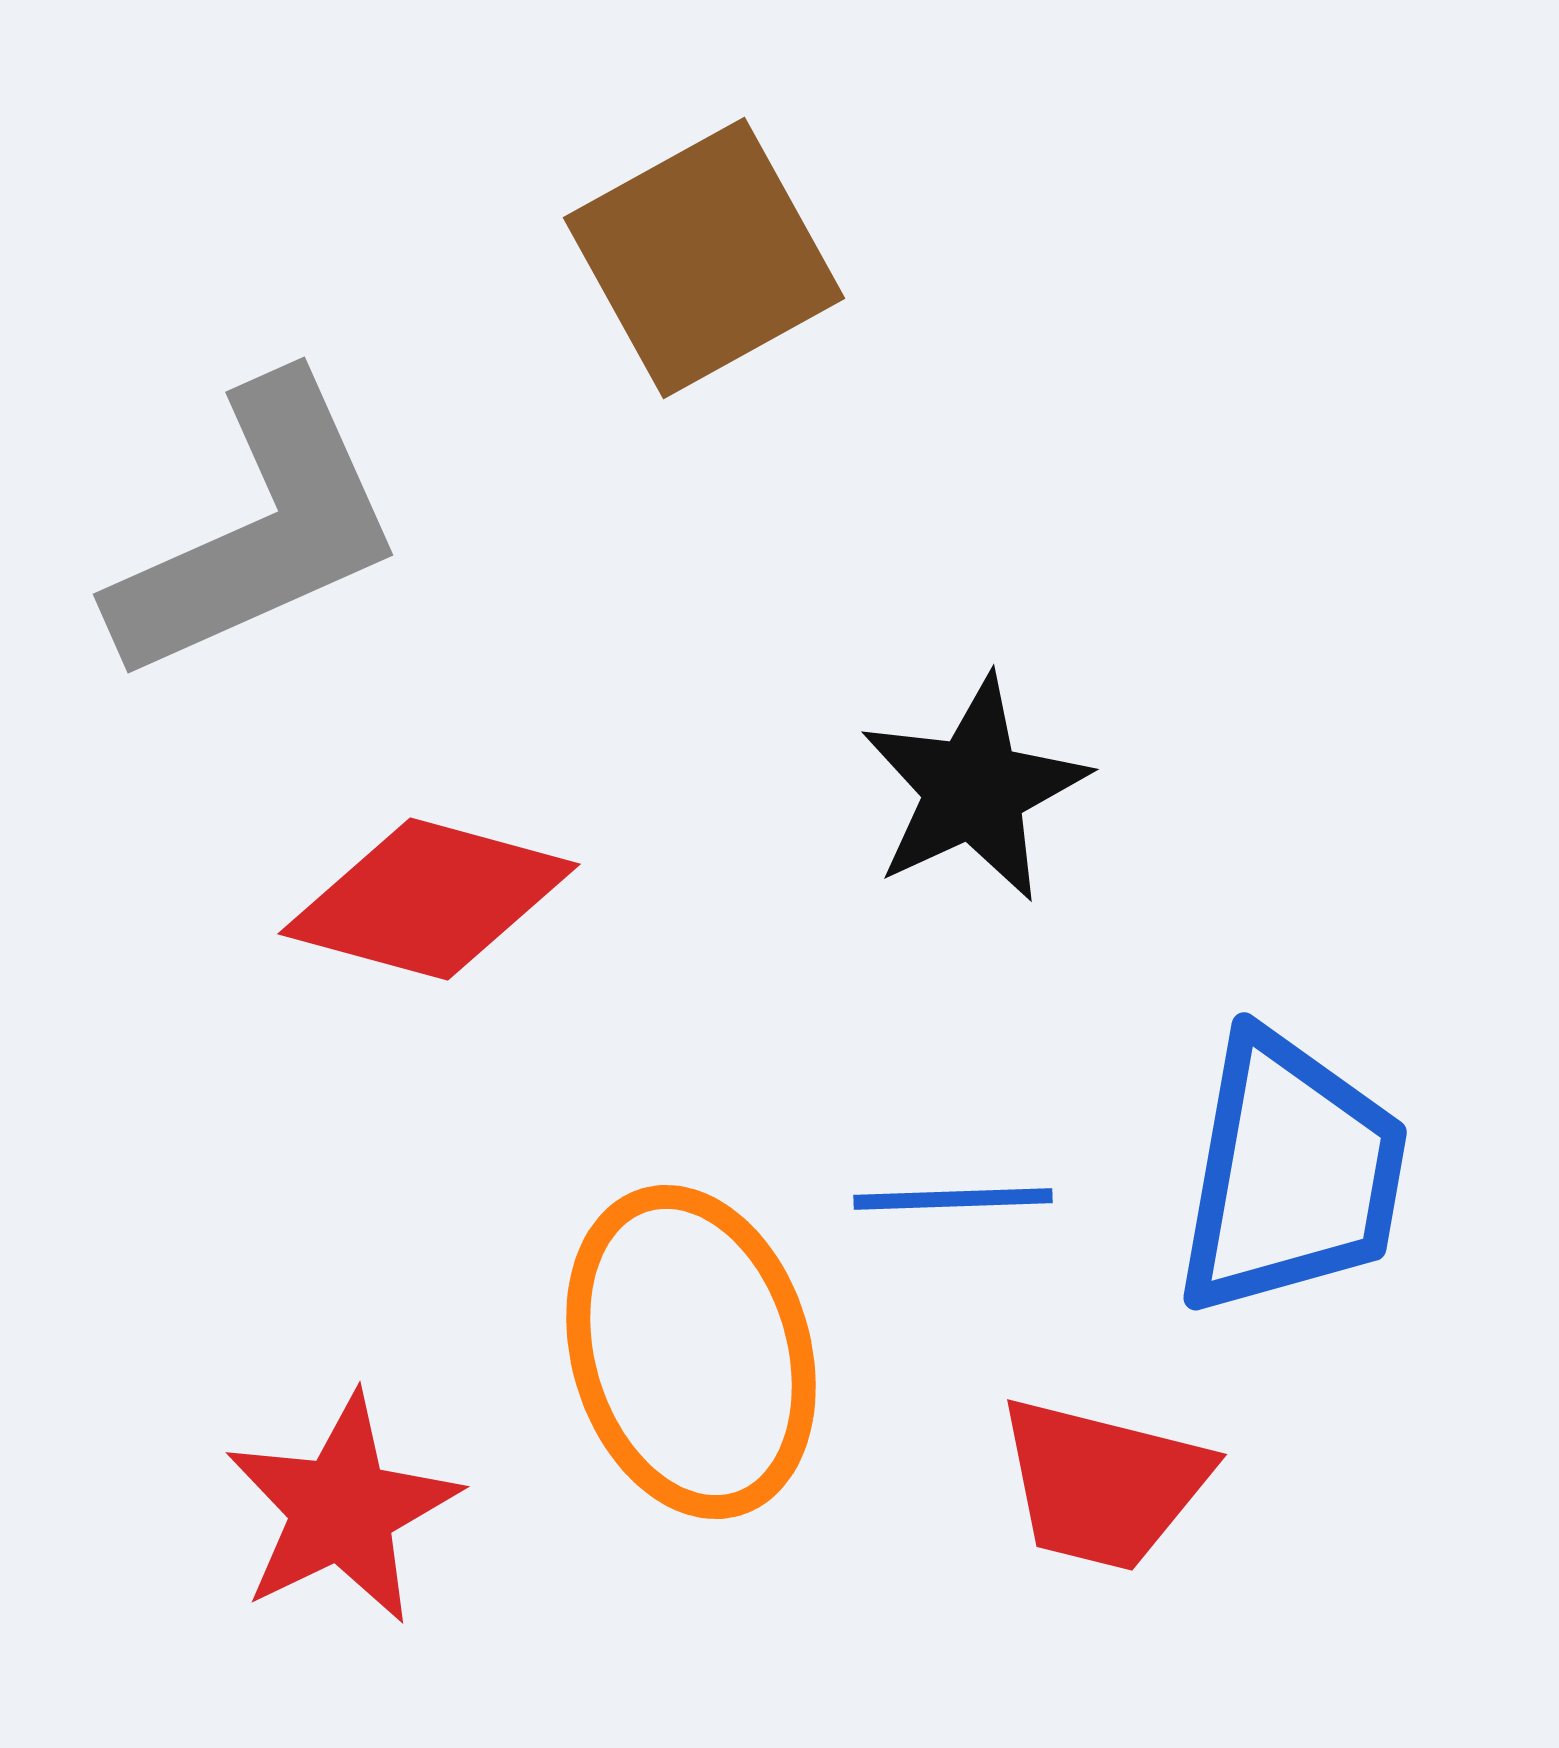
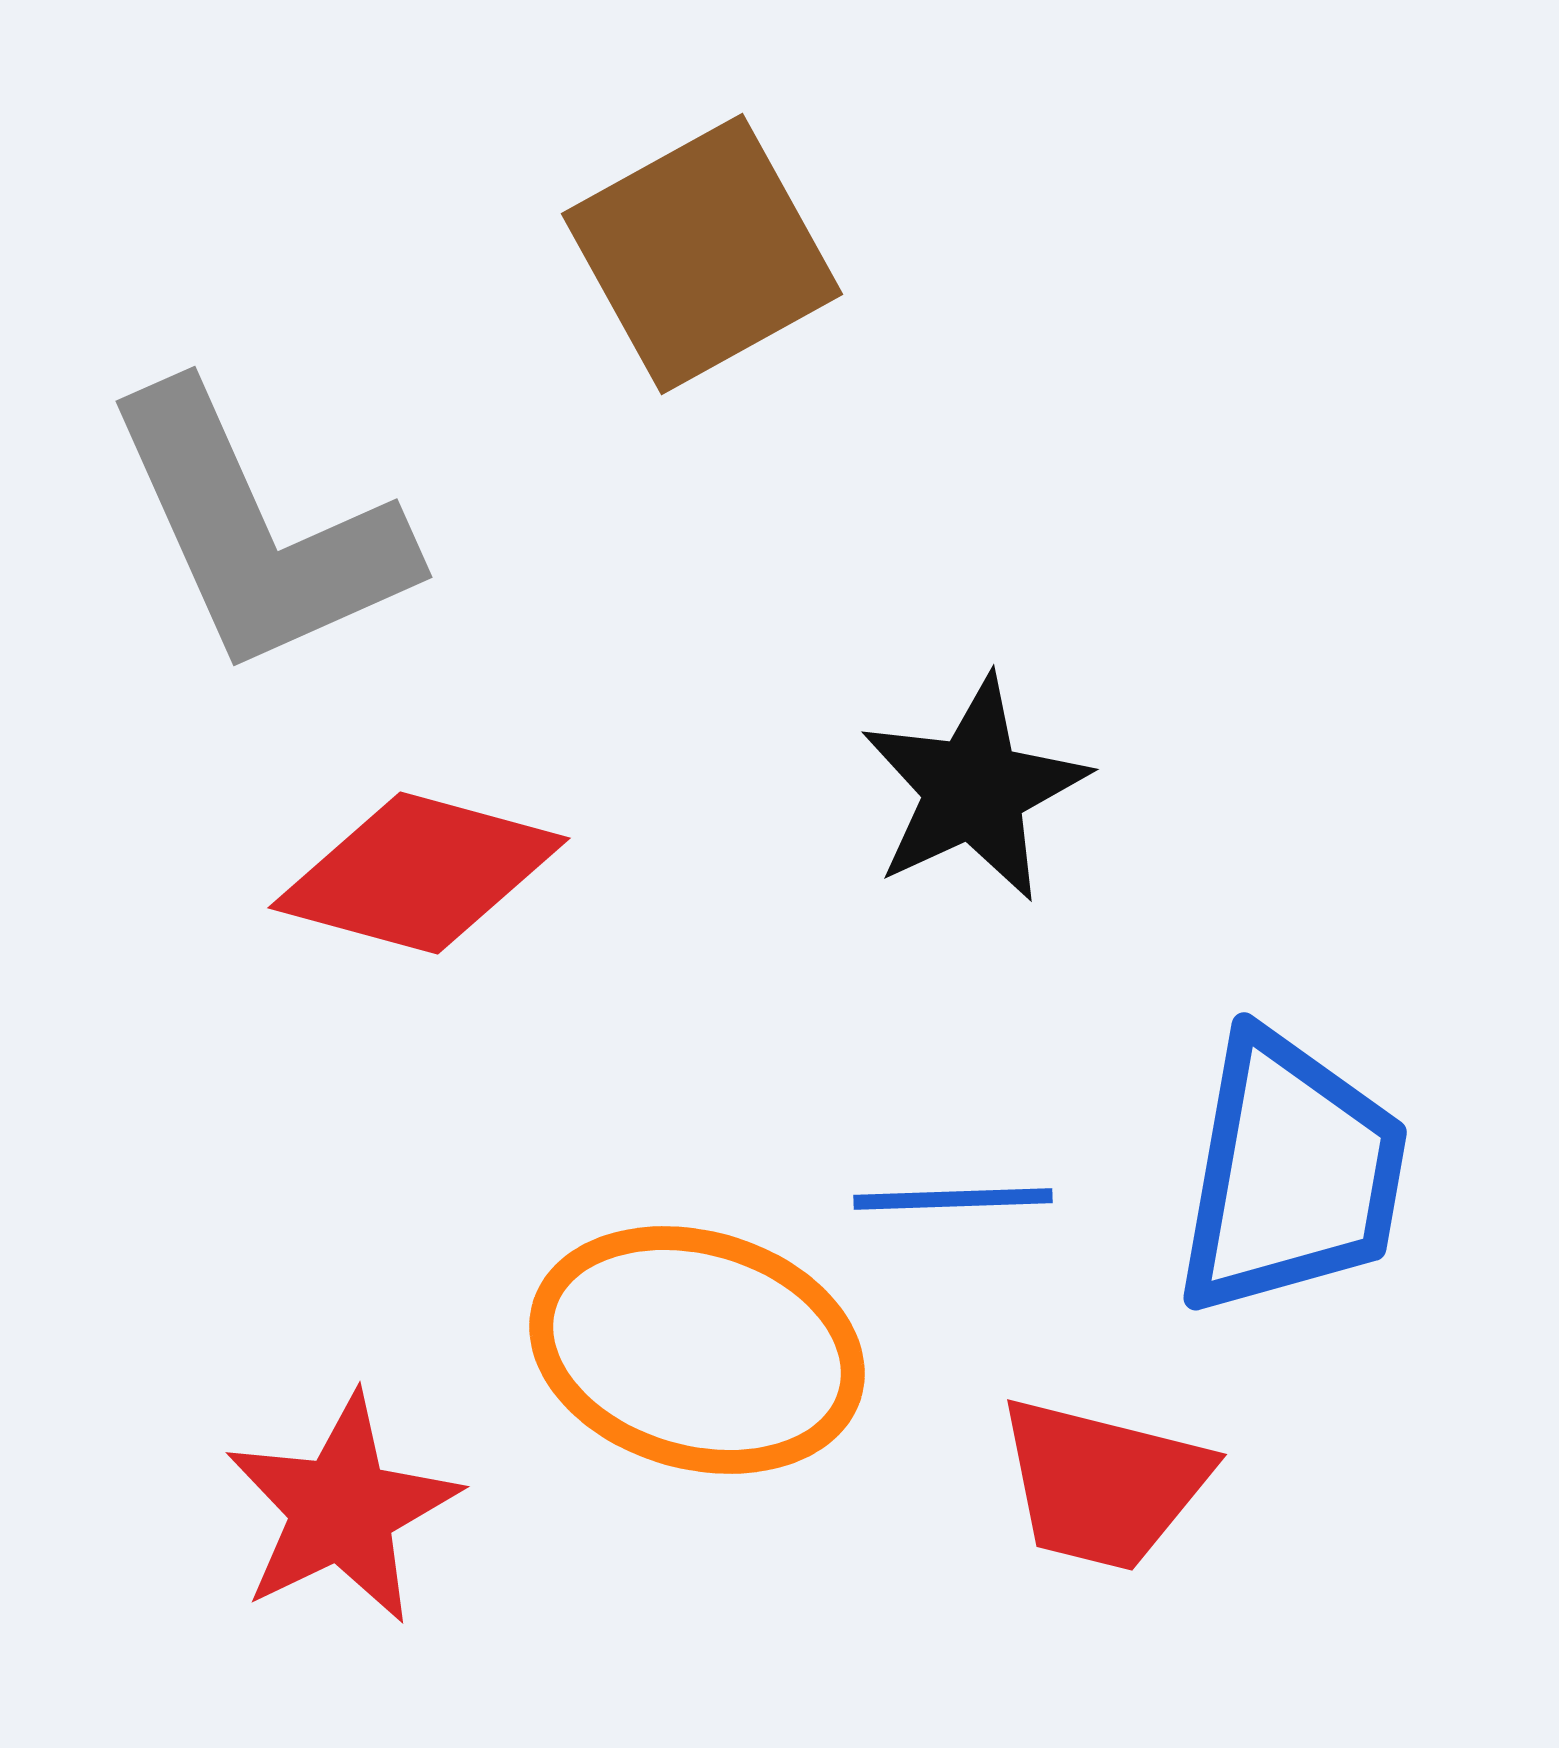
brown square: moved 2 px left, 4 px up
gray L-shape: rotated 90 degrees clockwise
red diamond: moved 10 px left, 26 px up
orange ellipse: moved 6 px right, 2 px up; rotated 57 degrees counterclockwise
